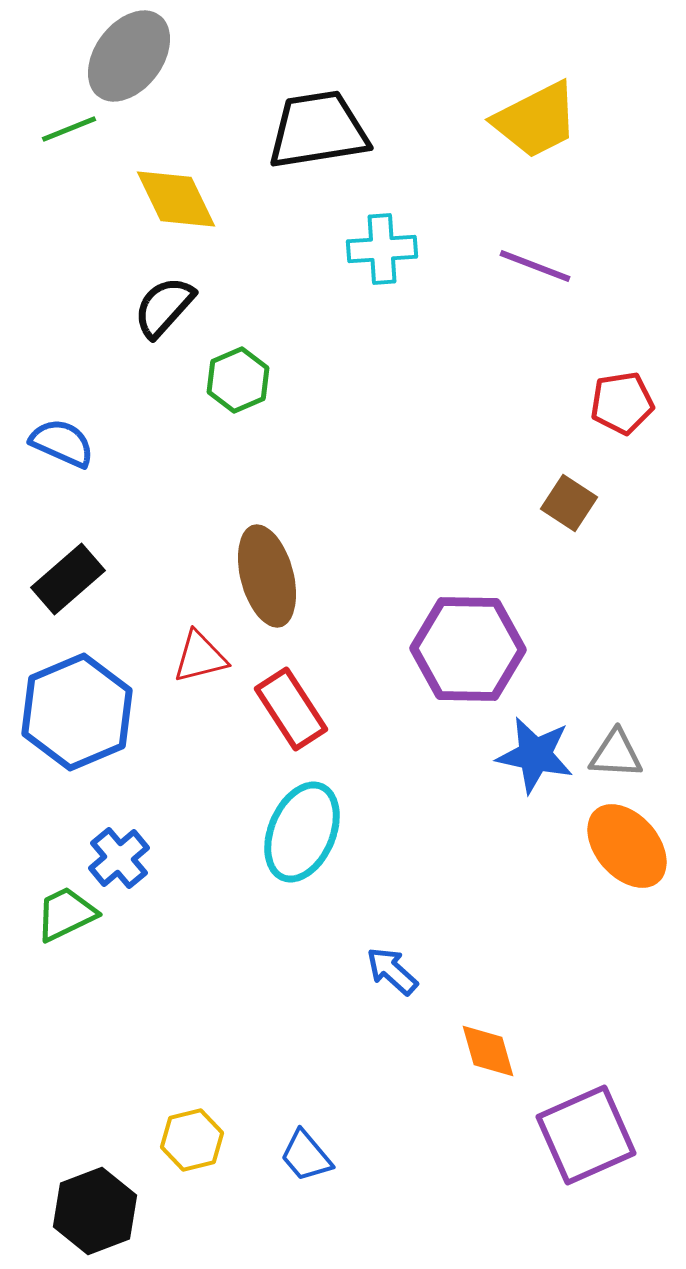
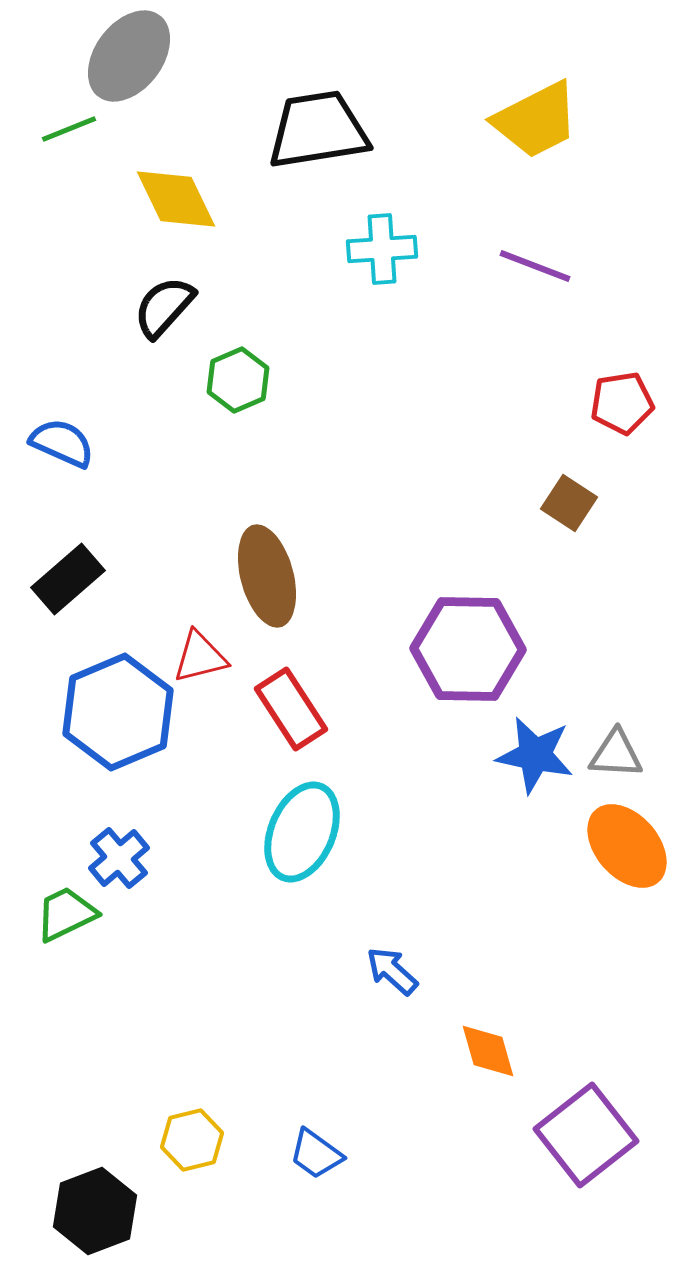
blue hexagon: moved 41 px right
purple square: rotated 14 degrees counterclockwise
blue trapezoid: moved 10 px right, 2 px up; rotated 14 degrees counterclockwise
